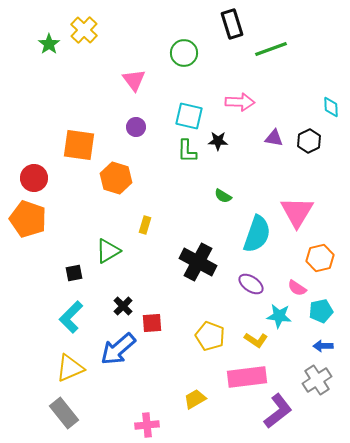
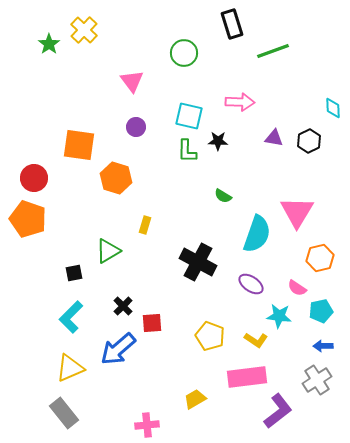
green line at (271, 49): moved 2 px right, 2 px down
pink triangle at (134, 80): moved 2 px left, 1 px down
cyan diamond at (331, 107): moved 2 px right, 1 px down
